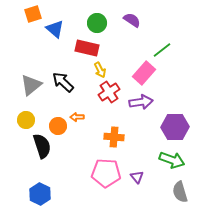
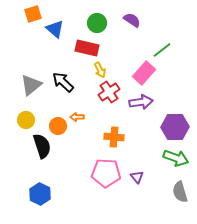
green arrow: moved 4 px right, 2 px up
